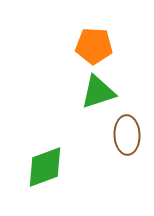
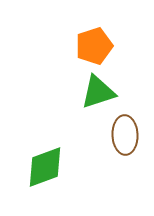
orange pentagon: rotated 21 degrees counterclockwise
brown ellipse: moved 2 px left
